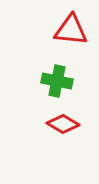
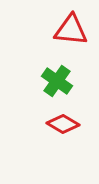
green cross: rotated 24 degrees clockwise
